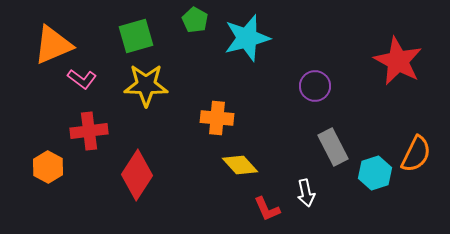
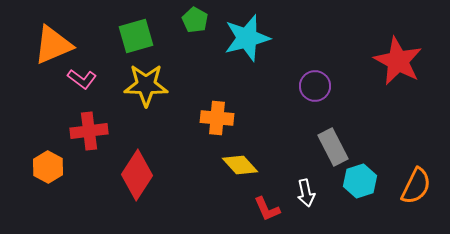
orange semicircle: moved 32 px down
cyan hexagon: moved 15 px left, 8 px down
